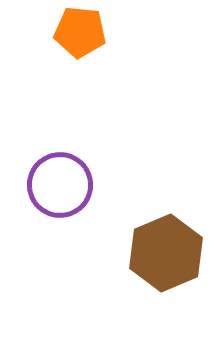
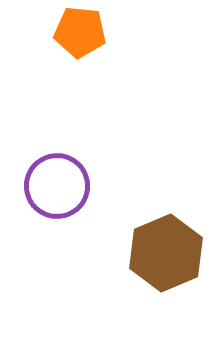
purple circle: moved 3 px left, 1 px down
